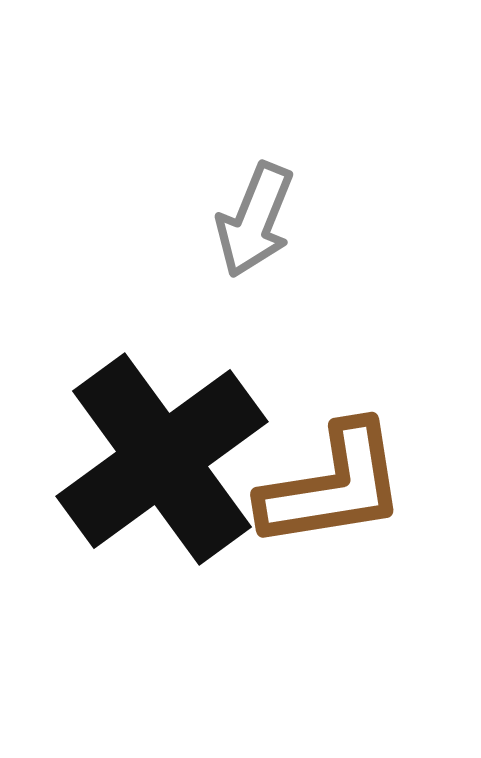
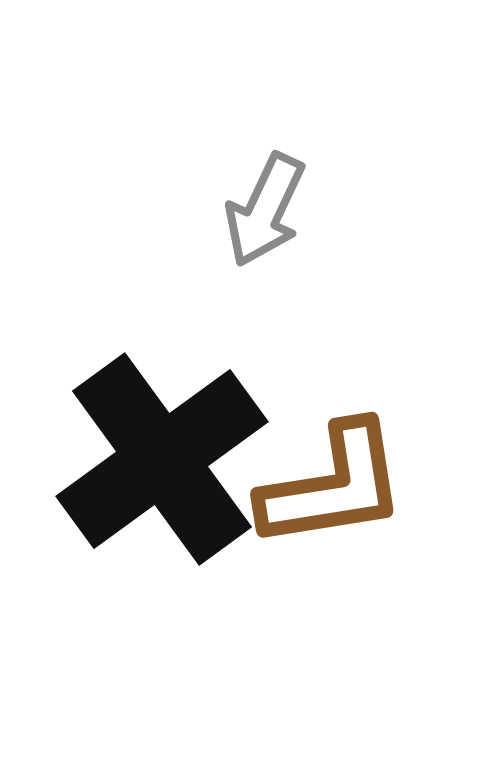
gray arrow: moved 10 px right, 10 px up; rotated 3 degrees clockwise
